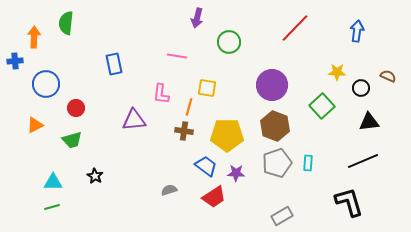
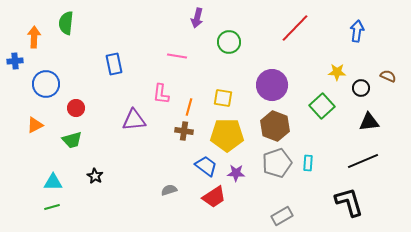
yellow square: moved 16 px right, 10 px down
